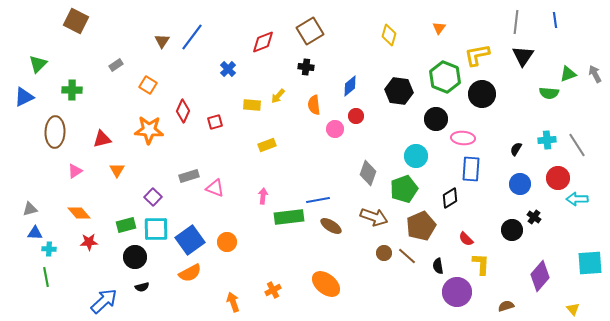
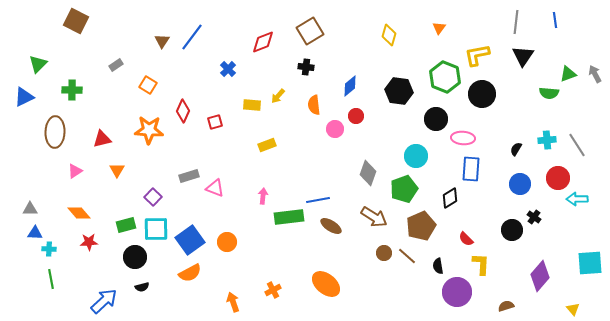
gray triangle at (30, 209): rotated 14 degrees clockwise
brown arrow at (374, 217): rotated 12 degrees clockwise
green line at (46, 277): moved 5 px right, 2 px down
